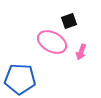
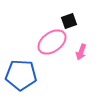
pink ellipse: rotated 64 degrees counterclockwise
blue pentagon: moved 1 px right, 4 px up
